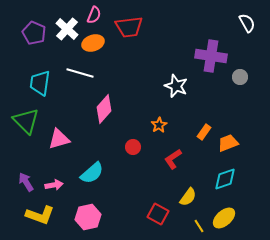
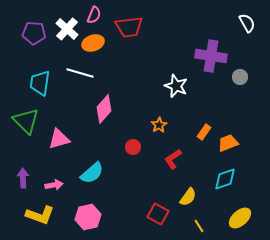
purple pentagon: rotated 20 degrees counterclockwise
purple arrow: moved 3 px left, 4 px up; rotated 30 degrees clockwise
yellow ellipse: moved 16 px right
